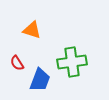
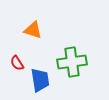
orange triangle: moved 1 px right
blue trapezoid: rotated 30 degrees counterclockwise
